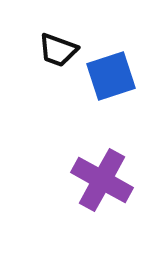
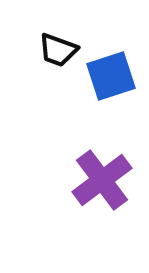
purple cross: rotated 24 degrees clockwise
